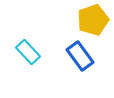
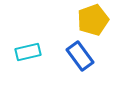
cyan rectangle: rotated 60 degrees counterclockwise
